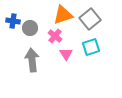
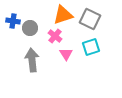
gray square: rotated 25 degrees counterclockwise
